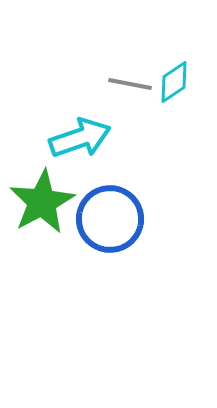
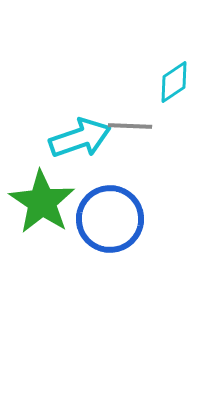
gray line: moved 42 px down; rotated 9 degrees counterclockwise
green star: rotated 10 degrees counterclockwise
